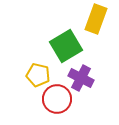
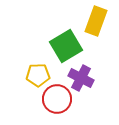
yellow rectangle: moved 2 px down
yellow pentagon: rotated 15 degrees counterclockwise
